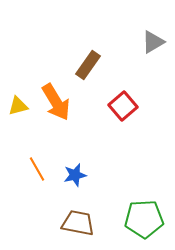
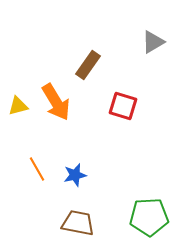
red square: rotated 32 degrees counterclockwise
green pentagon: moved 5 px right, 2 px up
